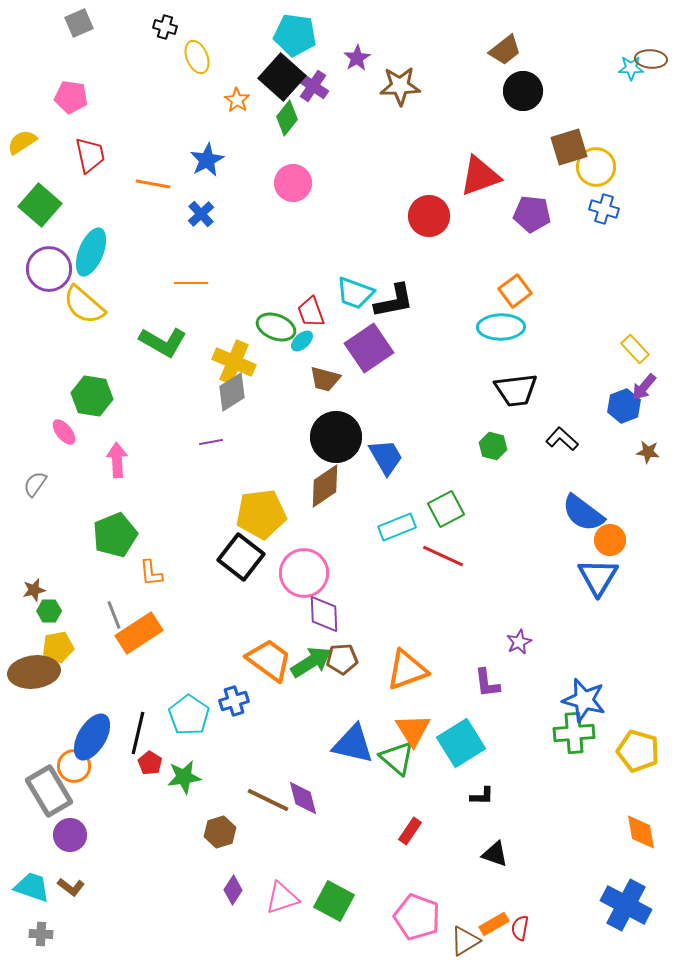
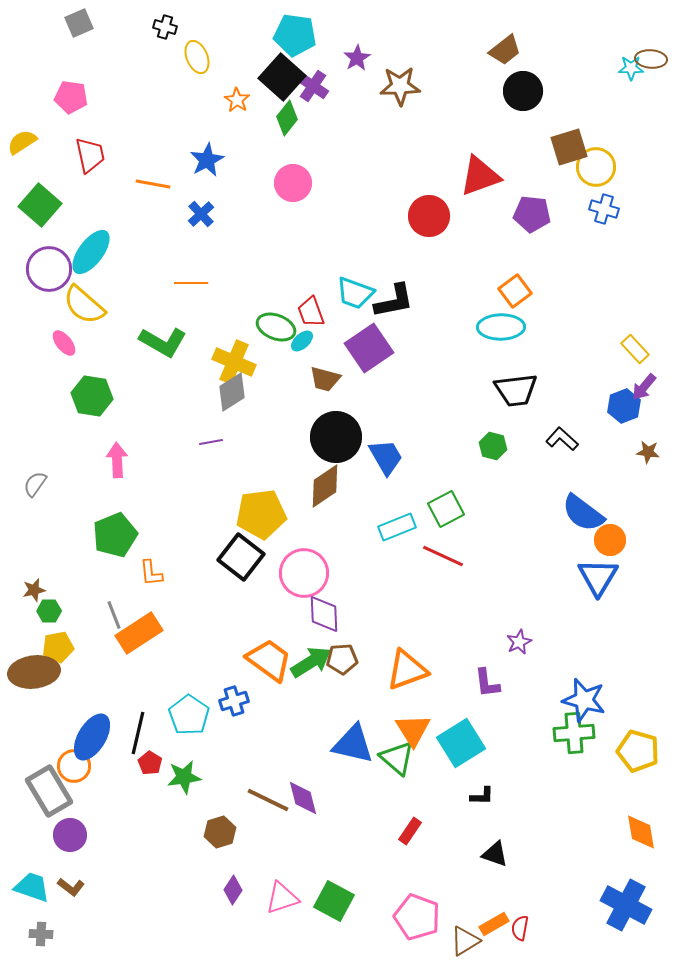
cyan ellipse at (91, 252): rotated 15 degrees clockwise
pink ellipse at (64, 432): moved 89 px up
